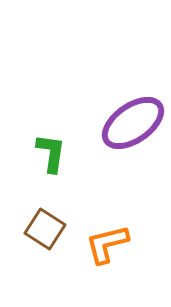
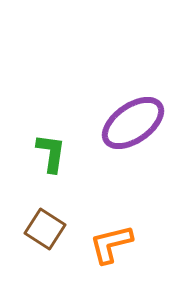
orange L-shape: moved 4 px right
